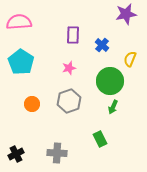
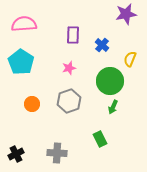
pink semicircle: moved 5 px right, 2 px down
